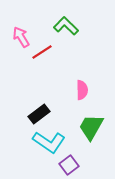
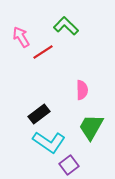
red line: moved 1 px right
